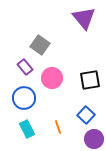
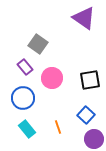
purple triangle: rotated 15 degrees counterclockwise
gray square: moved 2 px left, 1 px up
blue circle: moved 1 px left
cyan rectangle: rotated 12 degrees counterclockwise
